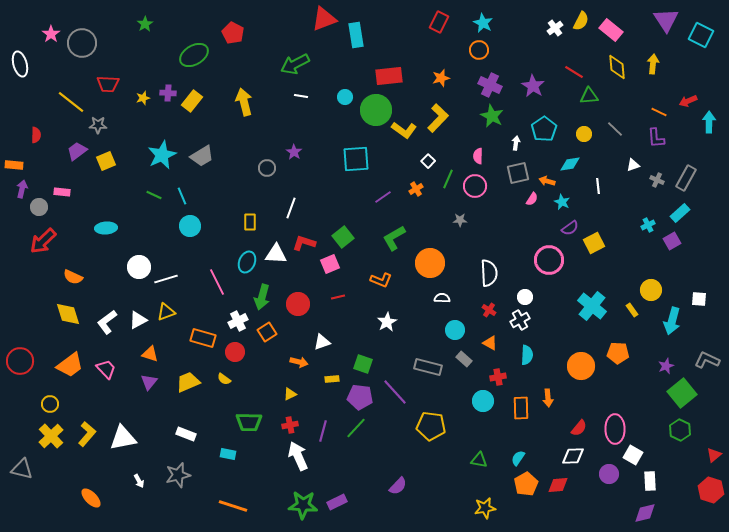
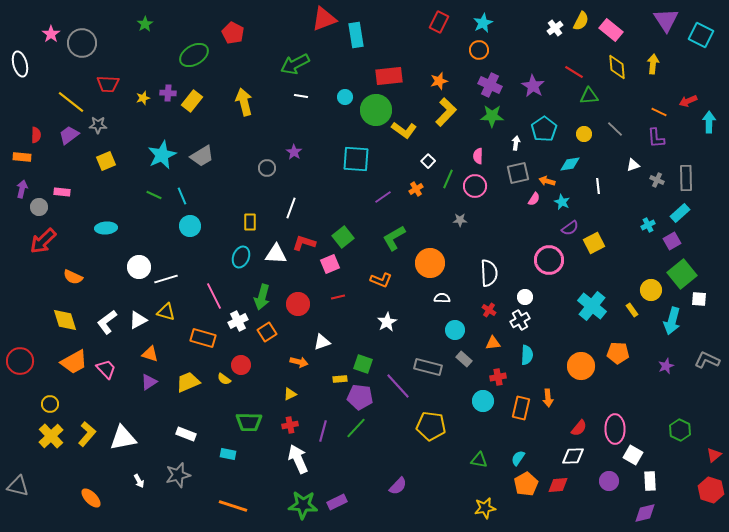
cyan star at (483, 23): rotated 18 degrees clockwise
orange star at (441, 78): moved 2 px left, 3 px down
green star at (492, 116): rotated 25 degrees counterclockwise
yellow L-shape at (438, 118): moved 8 px right, 6 px up
purple trapezoid at (77, 151): moved 8 px left, 16 px up
cyan square at (356, 159): rotated 8 degrees clockwise
orange rectangle at (14, 165): moved 8 px right, 8 px up
gray rectangle at (686, 178): rotated 30 degrees counterclockwise
pink semicircle at (532, 199): moved 2 px right
cyan ellipse at (247, 262): moved 6 px left, 5 px up
pink line at (217, 282): moved 3 px left, 14 px down
yellow triangle at (166, 312): rotated 36 degrees clockwise
yellow diamond at (68, 314): moved 3 px left, 6 px down
orange triangle at (490, 343): moved 3 px right; rotated 35 degrees counterclockwise
red circle at (235, 352): moved 6 px right, 13 px down
orange trapezoid at (70, 365): moved 4 px right, 3 px up; rotated 8 degrees clockwise
yellow rectangle at (332, 379): moved 8 px right
purple triangle at (149, 382): rotated 18 degrees clockwise
purple line at (395, 392): moved 3 px right, 6 px up
green square at (682, 393): moved 119 px up
orange rectangle at (521, 408): rotated 15 degrees clockwise
white arrow at (298, 456): moved 3 px down
gray triangle at (22, 469): moved 4 px left, 17 px down
purple circle at (609, 474): moved 7 px down
